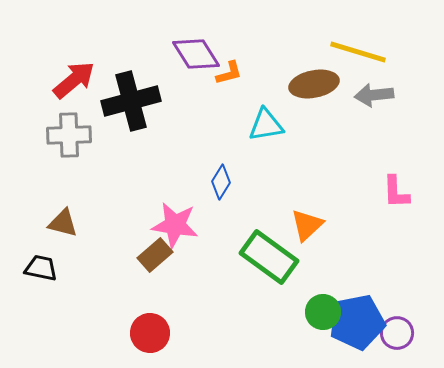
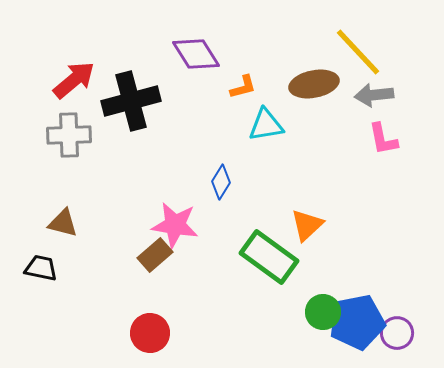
yellow line: rotated 30 degrees clockwise
orange L-shape: moved 14 px right, 14 px down
pink L-shape: moved 13 px left, 53 px up; rotated 9 degrees counterclockwise
